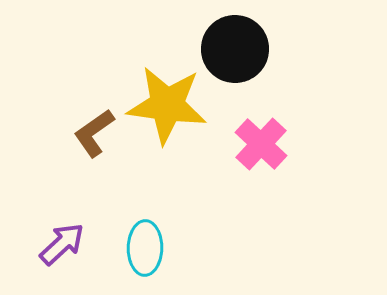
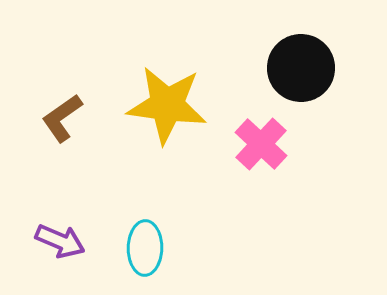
black circle: moved 66 px right, 19 px down
brown L-shape: moved 32 px left, 15 px up
purple arrow: moved 2 px left, 3 px up; rotated 66 degrees clockwise
